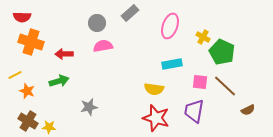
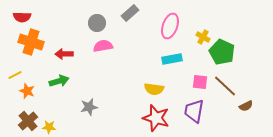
cyan rectangle: moved 5 px up
brown semicircle: moved 2 px left, 4 px up
brown cross: rotated 18 degrees clockwise
